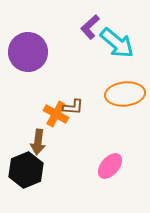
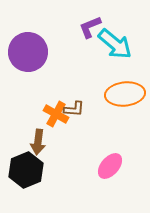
purple L-shape: rotated 20 degrees clockwise
cyan arrow: moved 2 px left, 1 px down
brown L-shape: moved 1 px right, 2 px down
